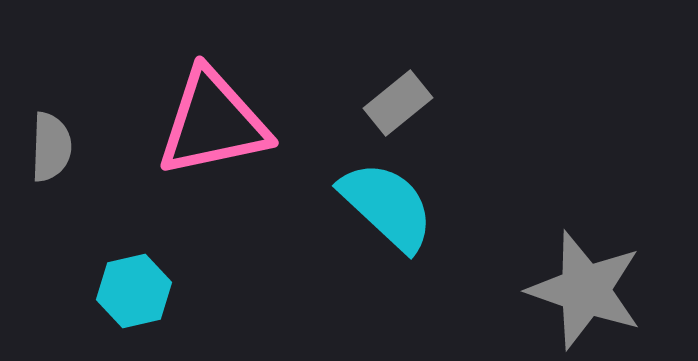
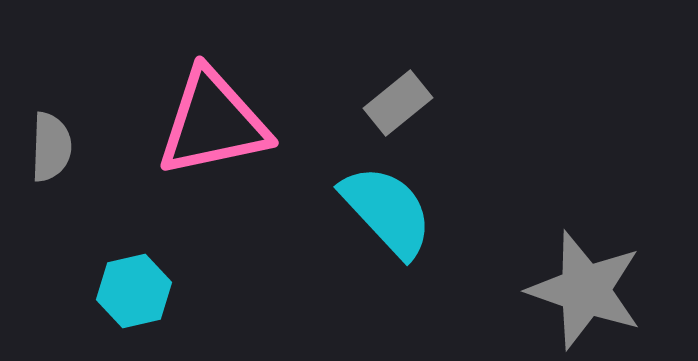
cyan semicircle: moved 5 px down; rotated 4 degrees clockwise
